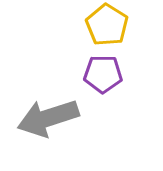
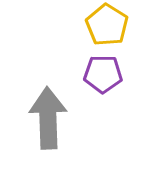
gray arrow: rotated 106 degrees clockwise
